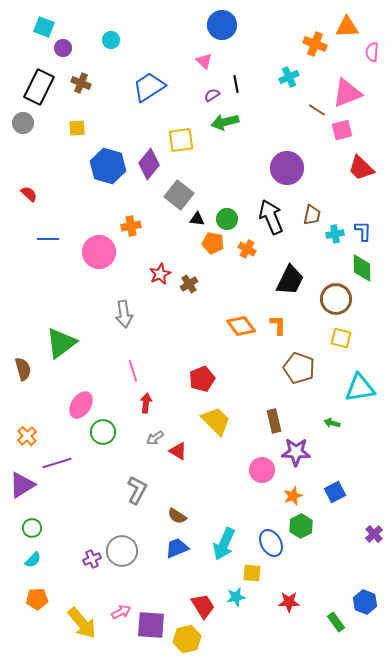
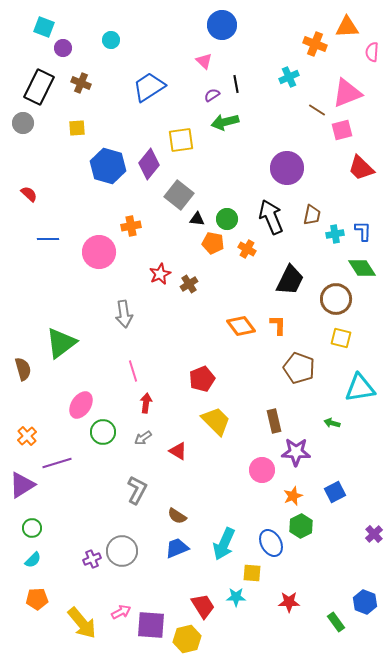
green diamond at (362, 268): rotated 32 degrees counterclockwise
gray arrow at (155, 438): moved 12 px left
cyan star at (236, 597): rotated 12 degrees clockwise
